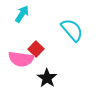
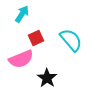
cyan semicircle: moved 1 px left, 10 px down
red square: moved 11 px up; rotated 21 degrees clockwise
pink semicircle: rotated 30 degrees counterclockwise
